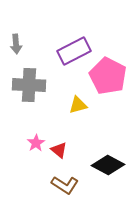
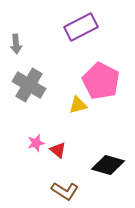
purple rectangle: moved 7 px right, 24 px up
pink pentagon: moved 7 px left, 5 px down
gray cross: rotated 28 degrees clockwise
pink star: rotated 18 degrees clockwise
red triangle: moved 1 px left
black diamond: rotated 12 degrees counterclockwise
brown L-shape: moved 6 px down
